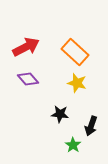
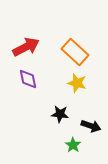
purple diamond: rotated 30 degrees clockwise
black arrow: rotated 90 degrees counterclockwise
